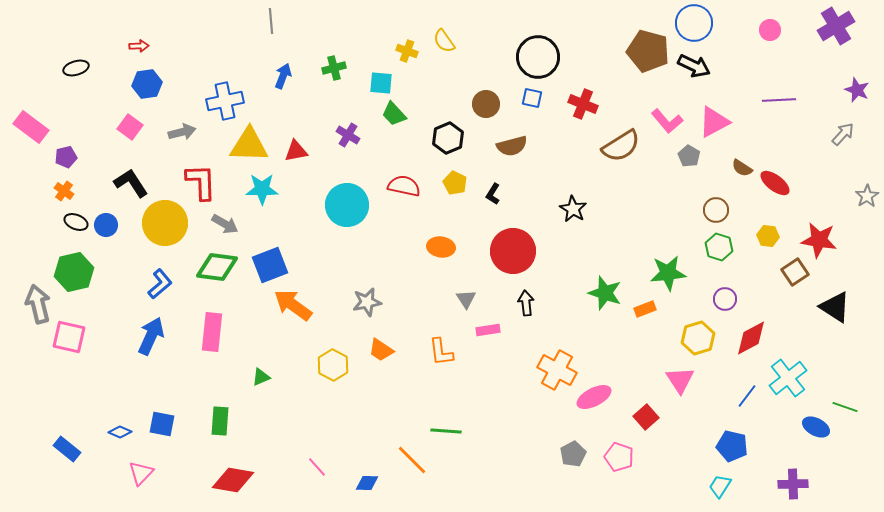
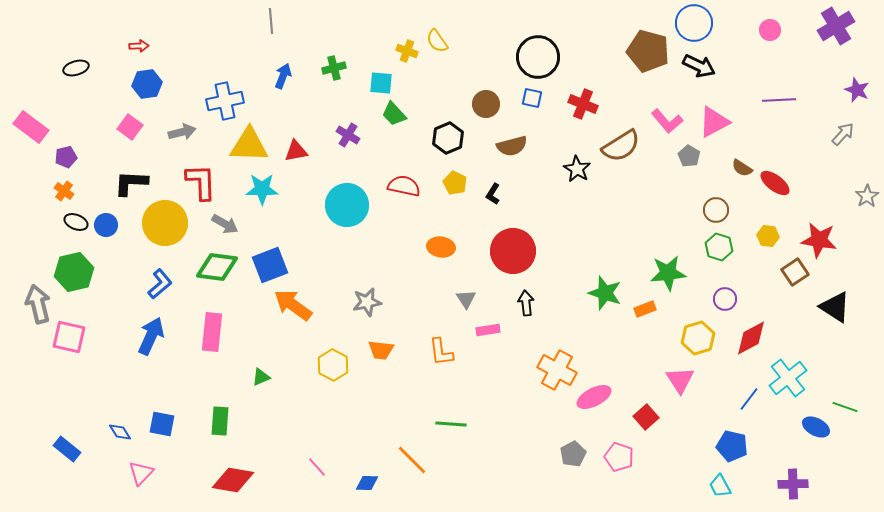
yellow semicircle at (444, 41): moved 7 px left
black arrow at (694, 66): moved 5 px right
black L-shape at (131, 183): rotated 54 degrees counterclockwise
black star at (573, 209): moved 4 px right, 40 px up
orange trapezoid at (381, 350): rotated 28 degrees counterclockwise
blue line at (747, 396): moved 2 px right, 3 px down
green line at (446, 431): moved 5 px right, 7 px up
blue diamond at (120, 432): rotated 35 degrees clockwise
cyan trapezoid at (720, 486): rotated 60 degrees counterclockwise
